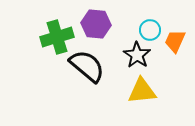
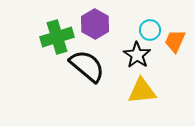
purple hexagon: moved 1 px left; rotated 24 degrees clockwise
